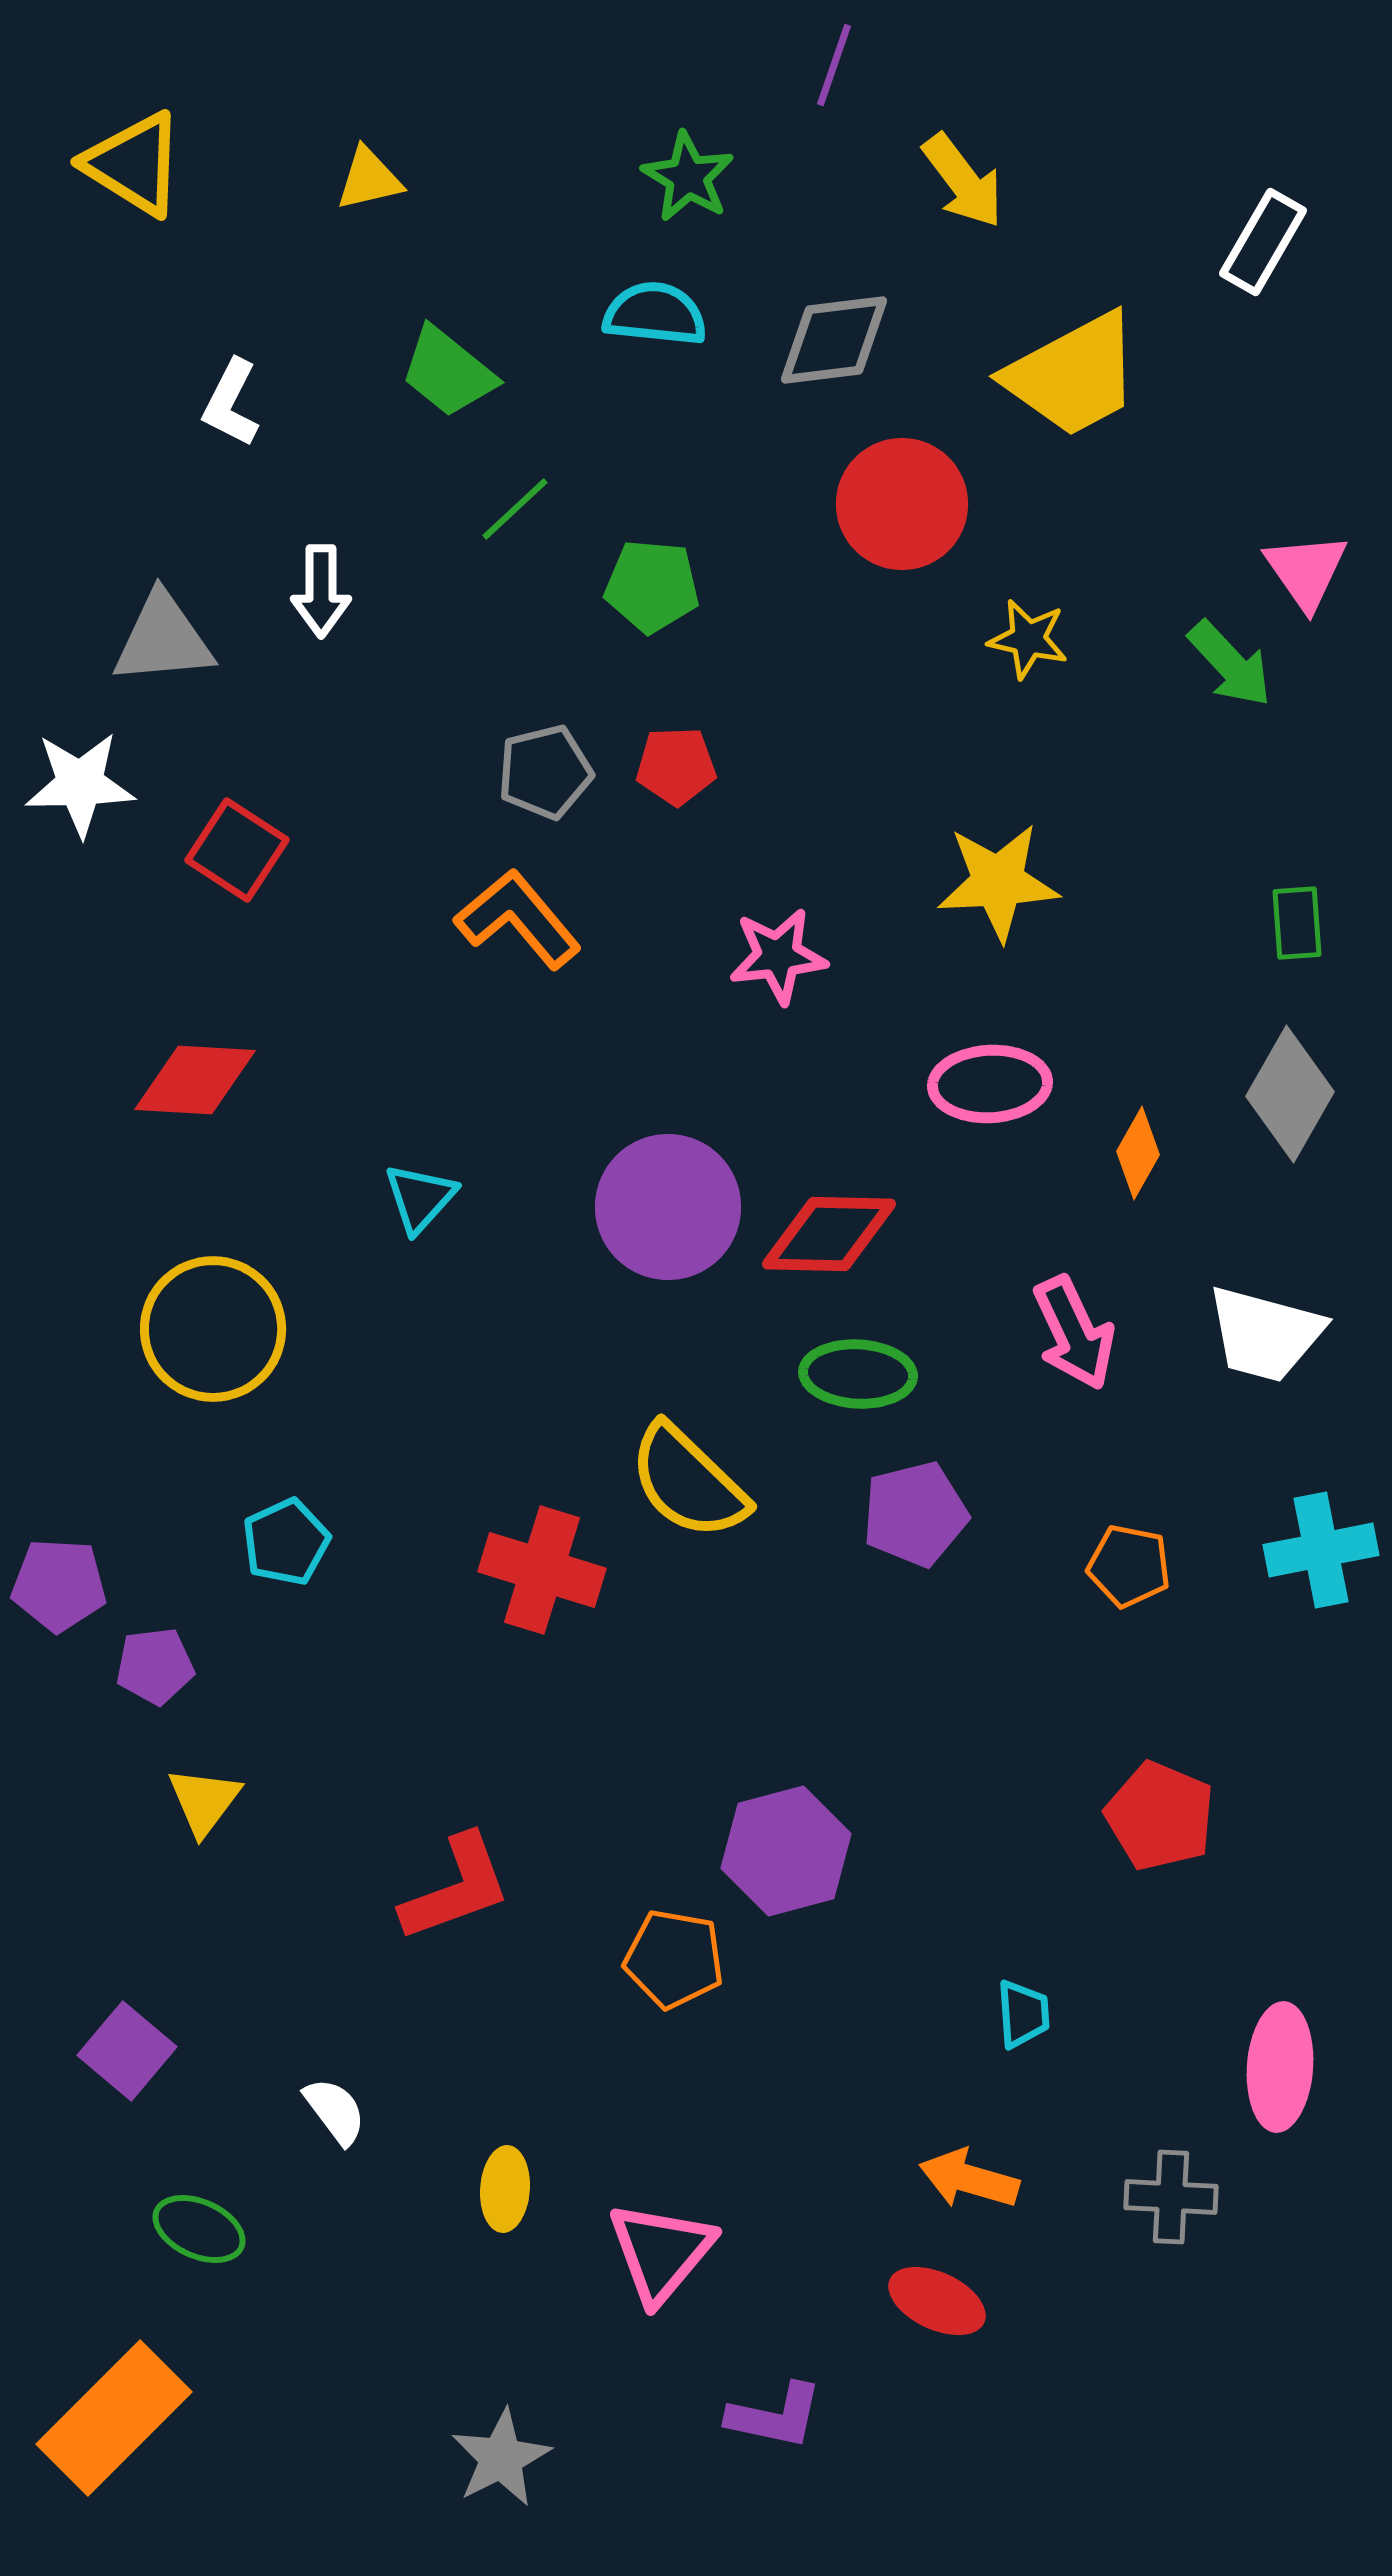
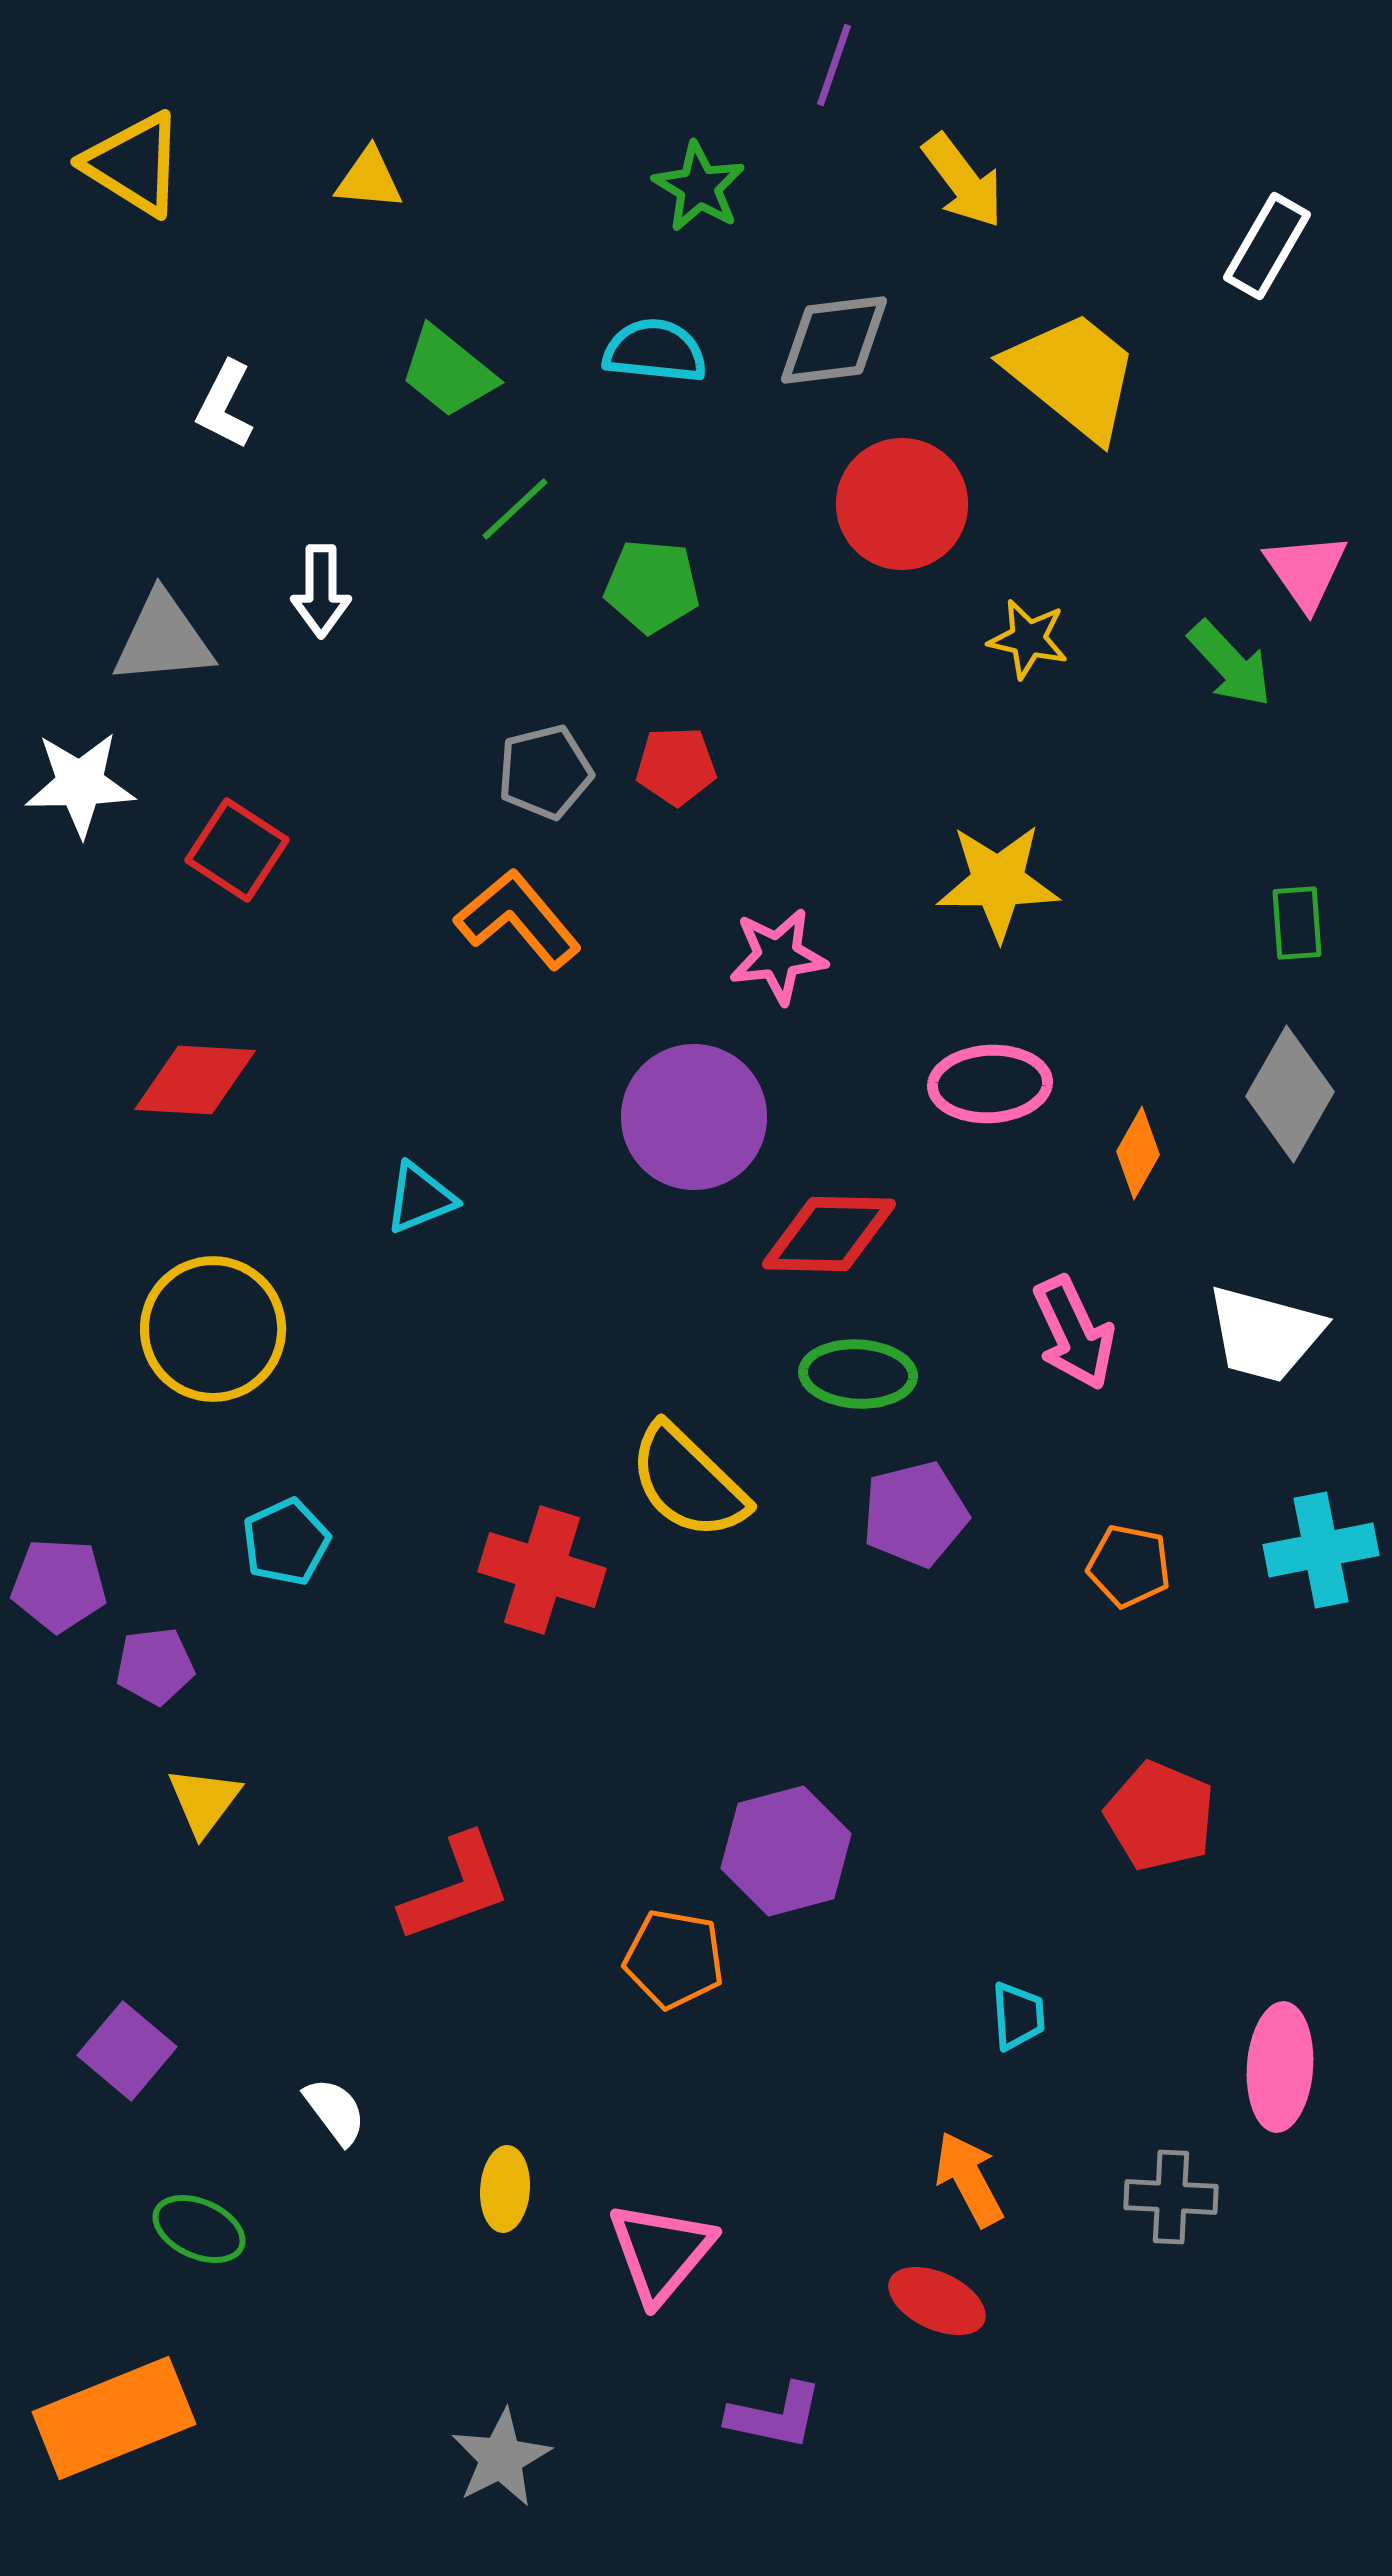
green star at (688, 177): moved 11 px right, 10 px down
yellow triangle at (369, 179): rotated 18 degrees clockwise
white rectangle at (1263, 242): moved 4 px right, 4 px down
cyan semicircle at (655, 314): moved 37 px down
yellow trapezoid at (1073, 375): rotated 113 degrees counterclockwise
white L-shape at (231, 403): moved 6 px left, 2 px down
yellow star at (998, 882): rotated 3 degrees clockwise
cyan triangle at (420, 1198): rotated 26 degrees clockwise
purple circle at (668, 1207): moved 26 px right, 90 px up
cyan trapezoid at (1023, 2014): moved 5 px left, 2 px down
orange arrow at (969, 2179): rotated 46 degrees clockwise
orange rectangle at (114, 2418): rotated 23 degrees clockwise
